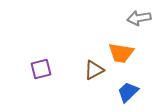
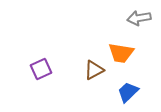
purple square: rotated 10 degrees counterclockwise
